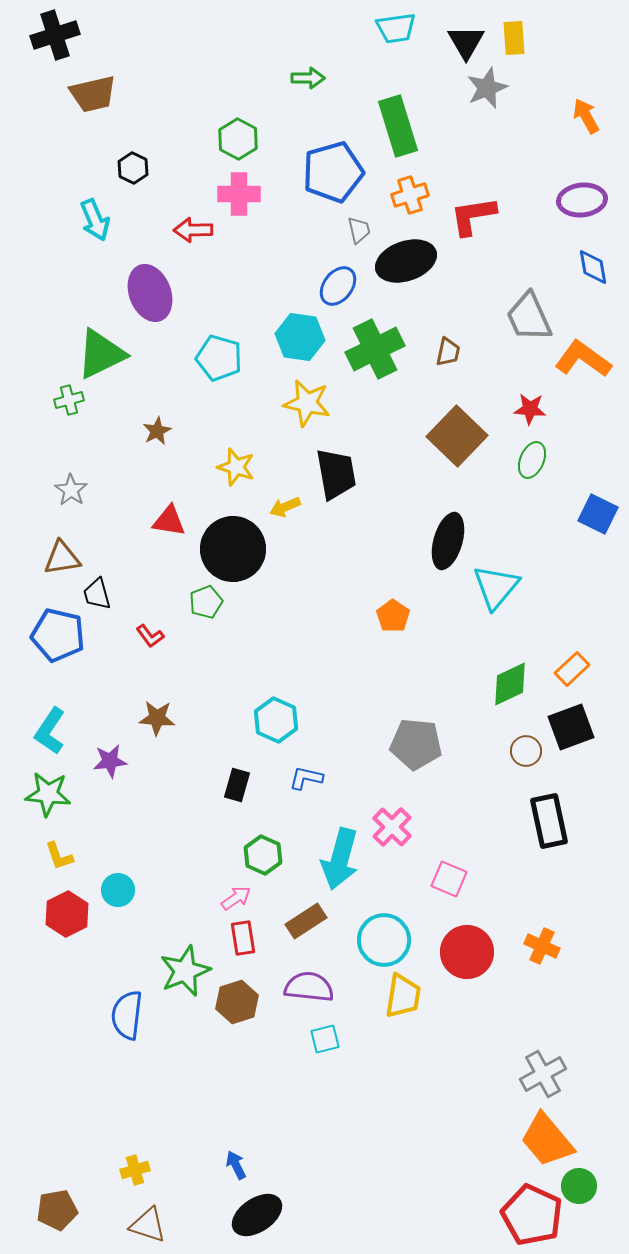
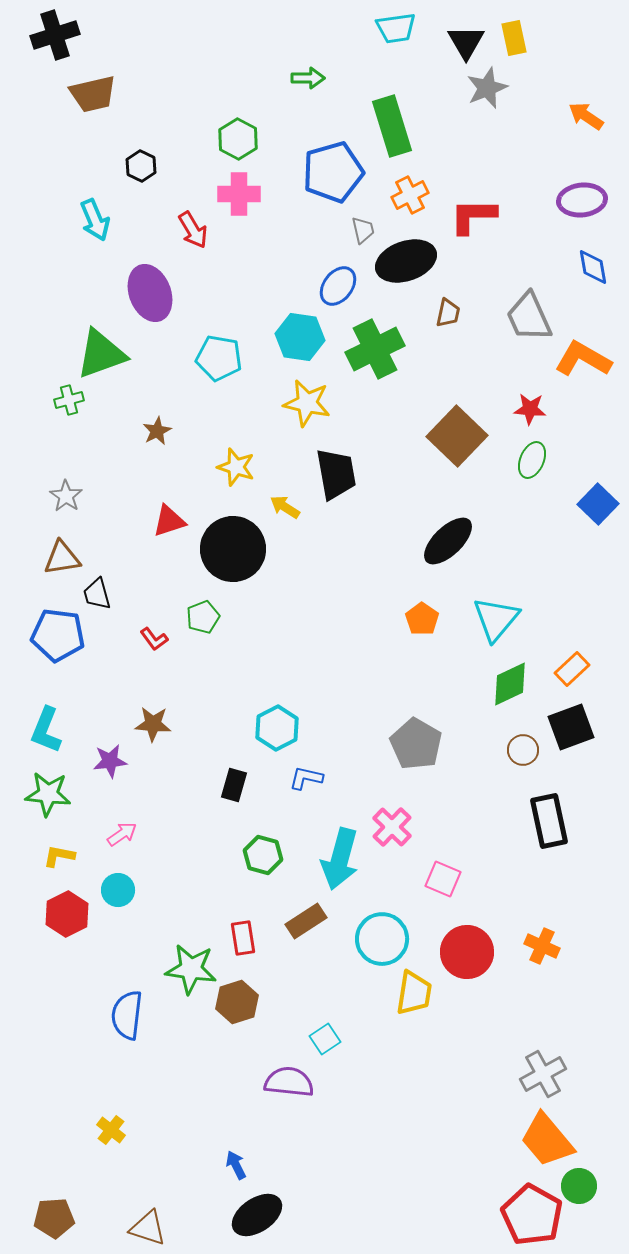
yellow rectangle at (514, 38): rotated 8 degrees counterclockwise
orange arrow at (586, 116): rotated 27 degrees counterclockwise
green rectangle at (398, 126): moved 6 px left
black hexagon at (133, 168): moved 8 px right, 2 px up
orange cross at (410, 195): rotated 9 degrees counterclockwise
red L-shape at (473, 216): rotated 9 degrees clockwise
red arrow at (193, 230): rotated 120 degrees counterclockwise
gray trapezoid at (359, 230): moved 4 px right
brown trapezoid at (448, 352): moved 39 px up
green triangle at (101, 354): rotated 6 degrees clockwise
cyan pentagon at (219, 358): rotated 6 degrees counterclockwise
orange L-shape at (583, 359): rotated 6 degrees counterclockwise
gray star at (71, 490): moved 5 px left, 6 px down
yellow arrow at (285, 507): rotated 56 degrees clockwise
blue square at (598, 514): moved 10 px up; rotated 18 degrees clockwise
red triangle at (169, 521): rotated 27 degrees counterclockwise
black ellipse at (448, 541): rotated 30 degrees clockwise
cyan triangle at (496, 587): moved 32 px down
green pentagon at (206, 602): moved 3 px left, 15 px down
orange pentagon at (393, 616): moved 29 px right, 3 px down
blue pentagon at (58, 635): rotated 6 degrees counterclockwise
red L-shape at (150, 636): moved 4 px right, 3 px down
brown star at (157, 718): moved 4 px left, 6 px down
cyan hexagon at (276, 720): moved 1 px right, 8 px down; rotated 9 degrees clockwise
cyan L-shape at (50, 731): moved 4 px left, 1 px up; rotated 12 degrees counterclockwise
gray pentagon at (416, 744): rotated 24 degrees clockwise
brown circle at (526, 751): moved 3 px left, 1 px up
black rectangle at (237, 785): moved 3 px left
green hexagon at (263, 855): rotated 9 degrees counterclockwise
yellow L-shape at (59, 856): rotated 120 degrees clockwise
pink square at (449, 879): moved 6 px left
pink arrow at (236, 898): moved 114 px left, 64 px up
cyan circle at (384, 940): moved 2 px left, 1 px up
green star at (185, 971): moved 6 px right, 2 px up; rotated 30 degrees clockwise
purple semicircle at (309, 987): moved 20 px left, 95 px down
yellow trapezoid at (403, 996): moved 11 px right, 3 px up
cyan square at (325, 1039): rotated 20 degrees counterclockwise
yellow cross at (135, 1170): moved 24 px left, 40 px up; rotated 36 degrees counterclockwise
brown pentagon at (57, 1210): moved 3 px left, 8 px down; rotated 6 degrees clockwise
red pentagon at (532, 1215): rotated 4 degrees clockwise
brown triangle at (148, 1225): moved 3 px down
